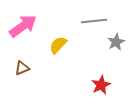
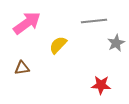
pink arrow: moved 4 px right, 3 px up
gray star: moved 1 px down
brown triangle: rotated 14 degrees clockwise
red star: rotated 30 degrees clockwise
